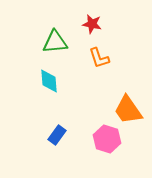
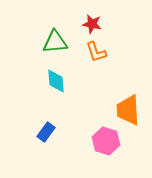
orange L-shape: moved 3 px left, 6 px up
cyan diamond: moved 7 px right
orange trapezoid: rotated 32 degrees clockwise
blue rectangle: moved 11 px left, 3 px up
pink hexagon: moved 1 px left, 2 px down
